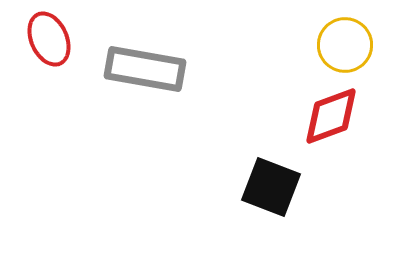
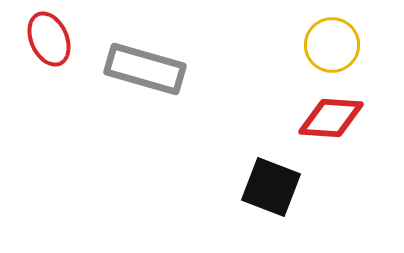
yellow circle: moved 13 px left
gray rectangle: rotated 6 degrees clockwise
red diamond: moved 2 px down; rotated 24 degrees clockwise
